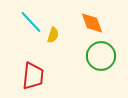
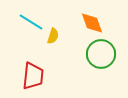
cyan line: rotated 15 degrees counterclockwise
yellow semicircle: moved 1 px down
green circle: moved 2 px up
